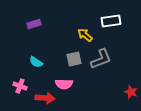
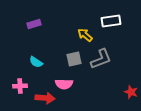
pink cross: rotated 24 degrees counterclockwise
